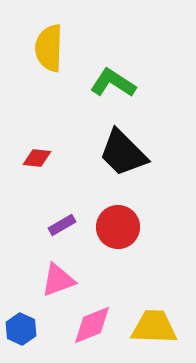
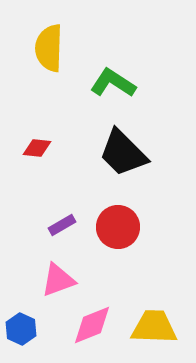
red diamond: moved 10 px up
